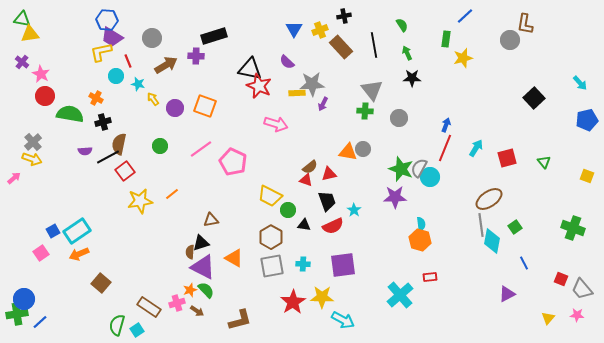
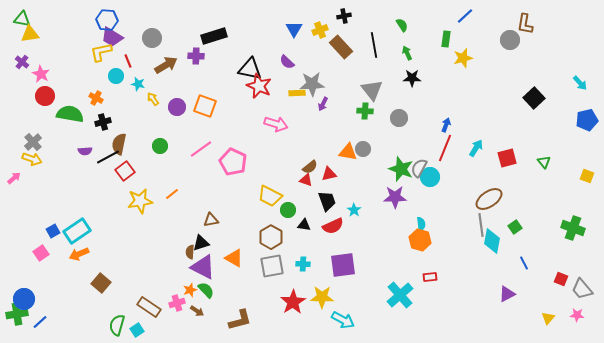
purple circle at (175, 108): moved 2 px right, 1 px up
